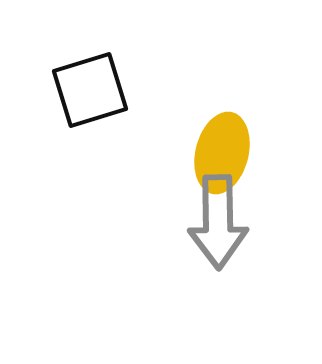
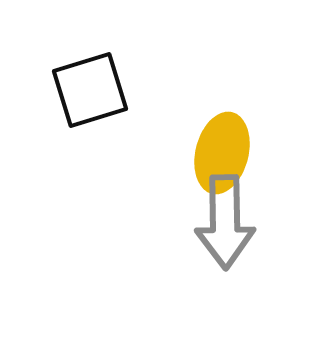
gray arrow: moved 7 px right
